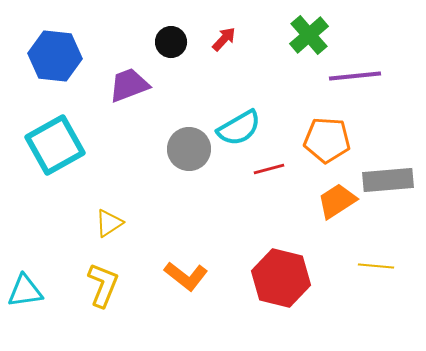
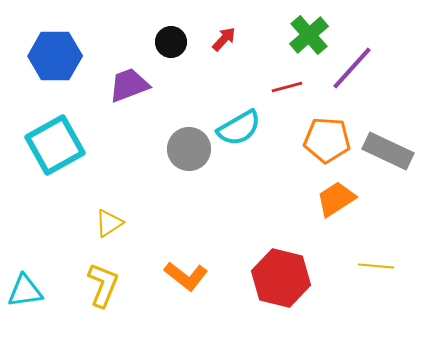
blue hexagon: rotated 6 degrees counterclockwise
purple line: moved 3 px left, 8 px up; rotated 42 degrees counterclockwise
red line: moved 18 px right, 82 px up
gray rectangle: moved 29 px up; rotated 30 degrees clockwise
orange trapezoid: moved 1 px left, 2 px up
